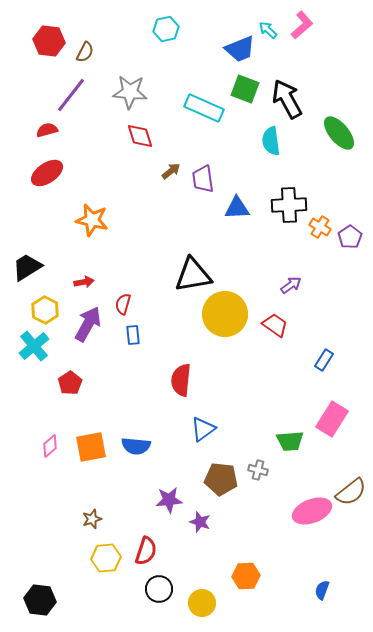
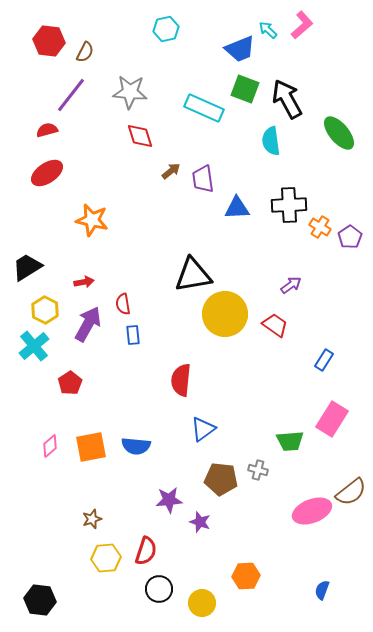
red semicircle at (123, 304): rotated 25 degrees counterclockwise
